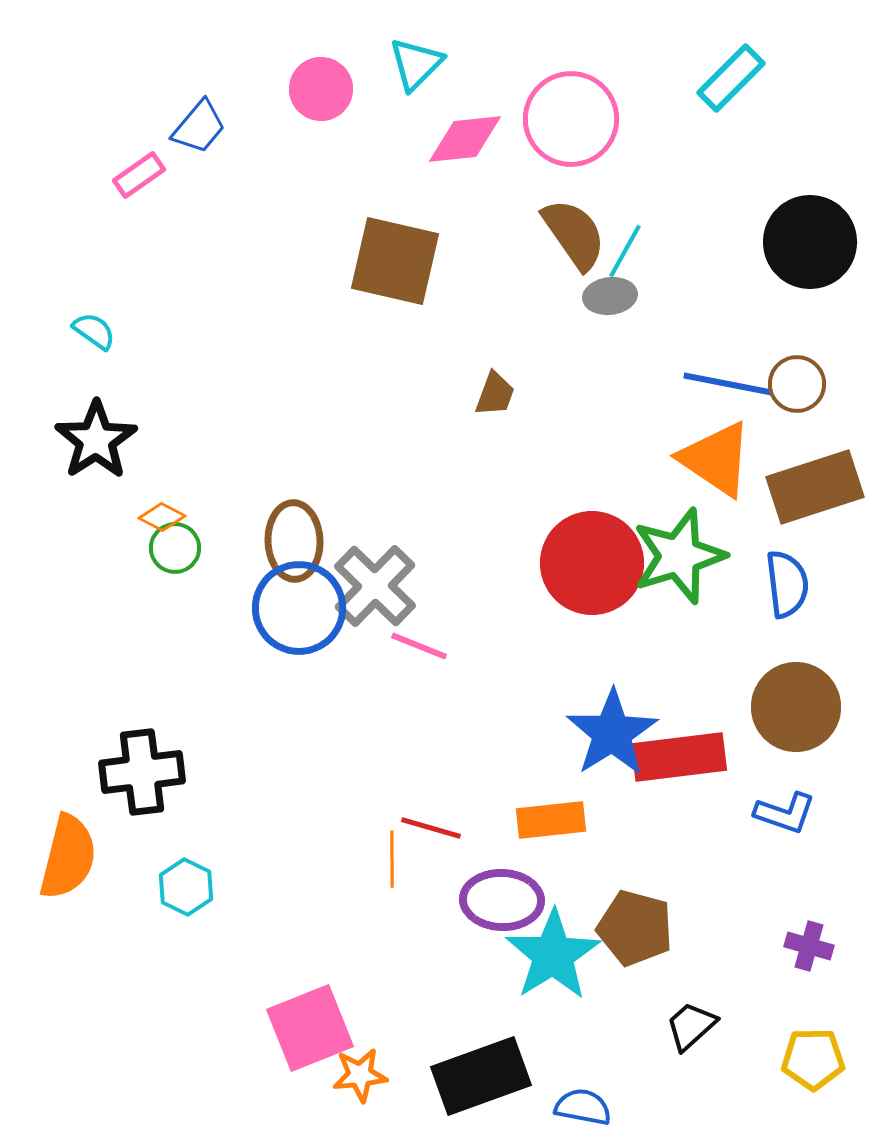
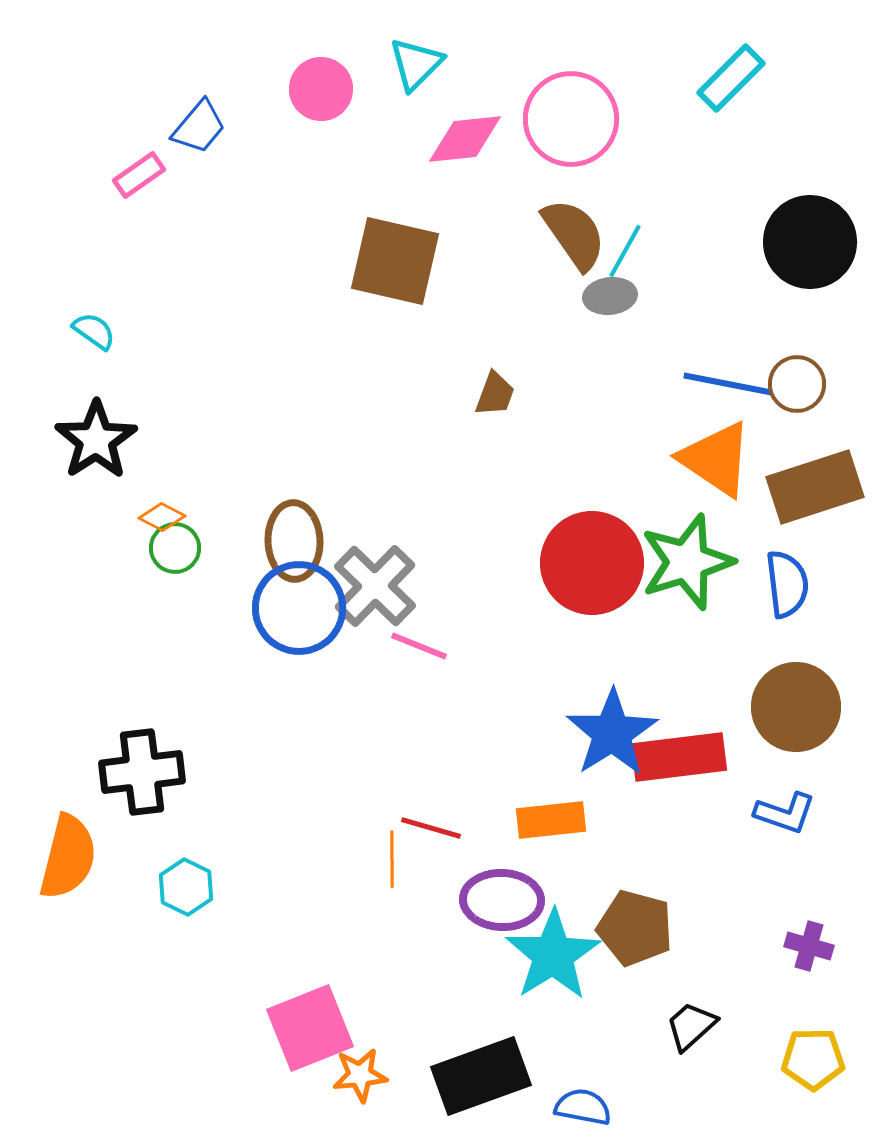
green star at (679, 556): moved 8 px right, 6 px down
